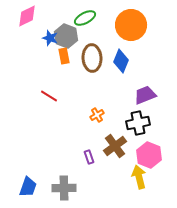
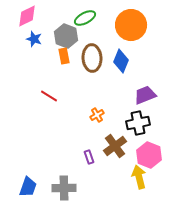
blue star: moved 16 px left, 1 px down
